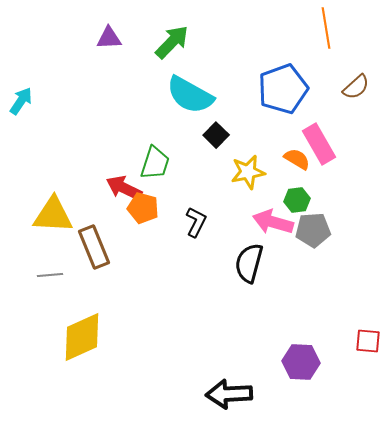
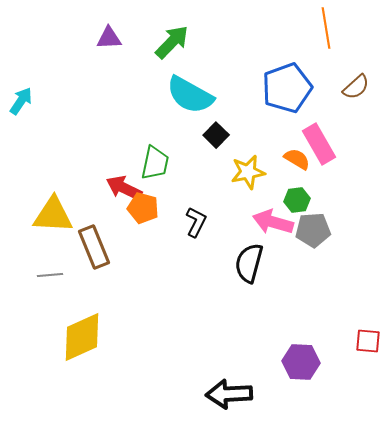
blue pentagon: moved 4 px right, 1 px up
green trapezoid: rotated 6 degrees counterclockwise
